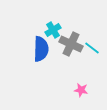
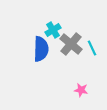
gray cross: rotated 15 degrees clockwise
cyan line: rotated 28 degrees clockwise
